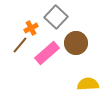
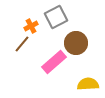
gray square: rotated 20 degrees clockwise
orange cross: moved 2 px up
brown line: moved 2 px right, 1 px up
pink rectangle: moved 7 px right, 9 px down
